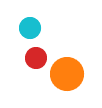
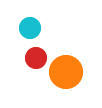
orange circle: moved 1 px left, 2 px up
